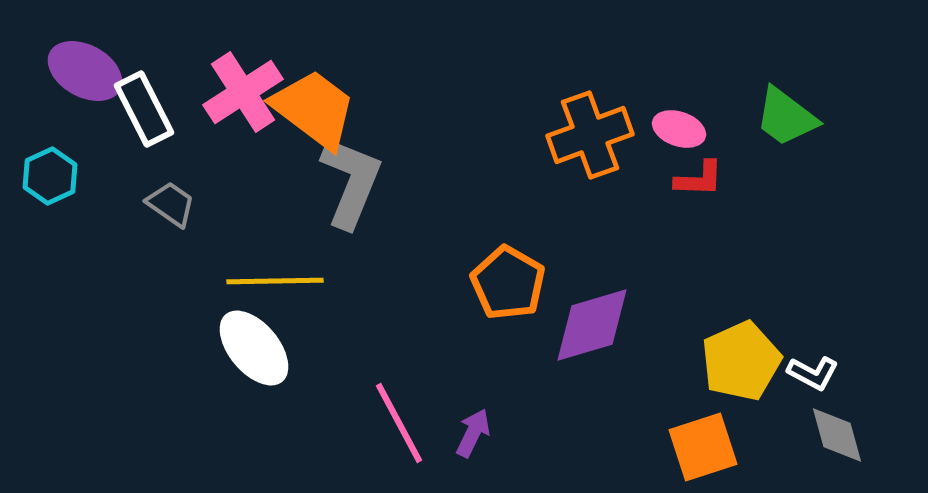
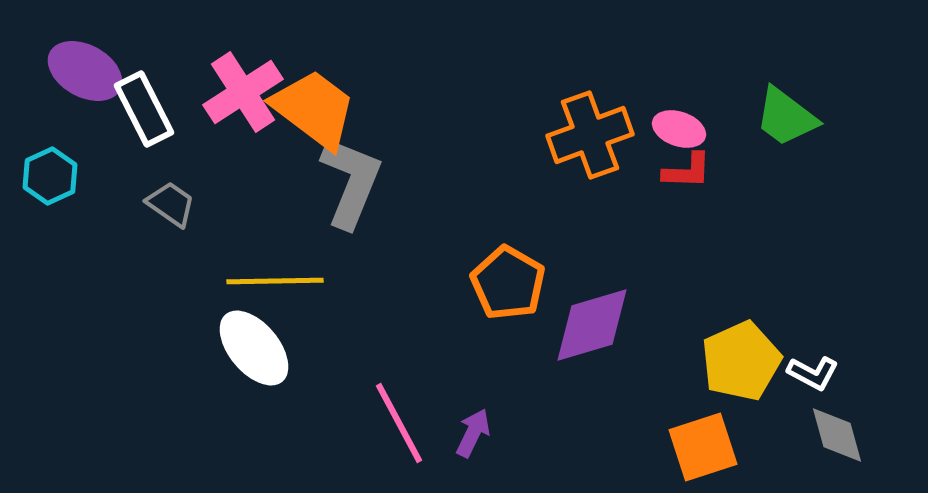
red L-shape: moved 12 px left, 8 px up
